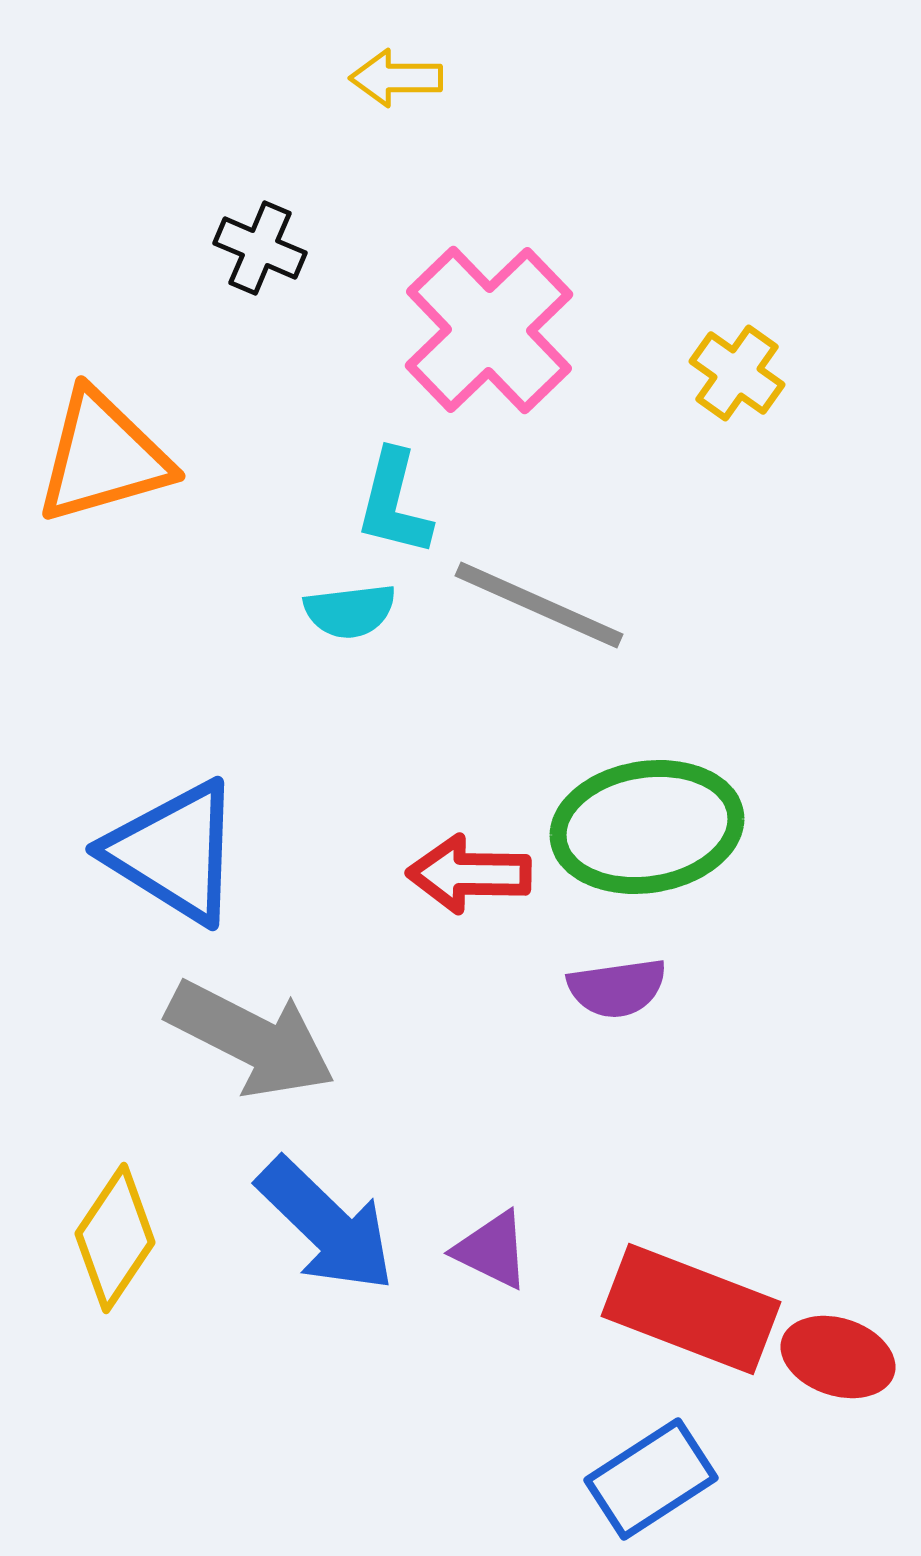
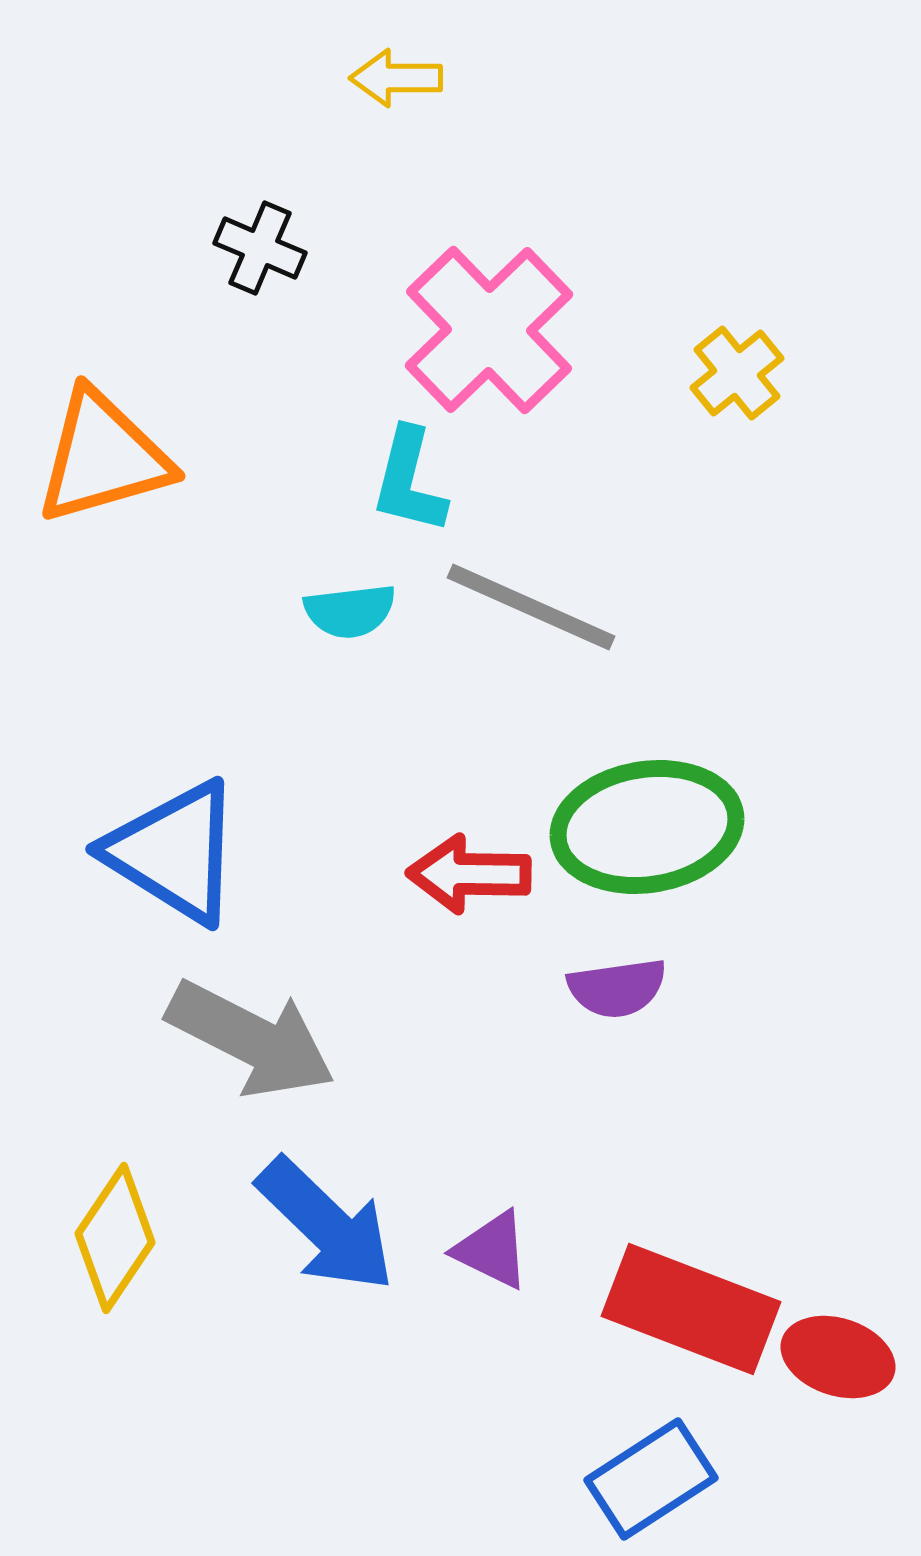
yellow cross: rotated 16 degrees clockwise
cyan L-shape: moved 15 px right, 22 px up
gray line: moved 8 px left, 2 px down
